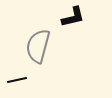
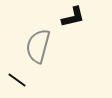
black line: rotated 48 degrees clockwise
